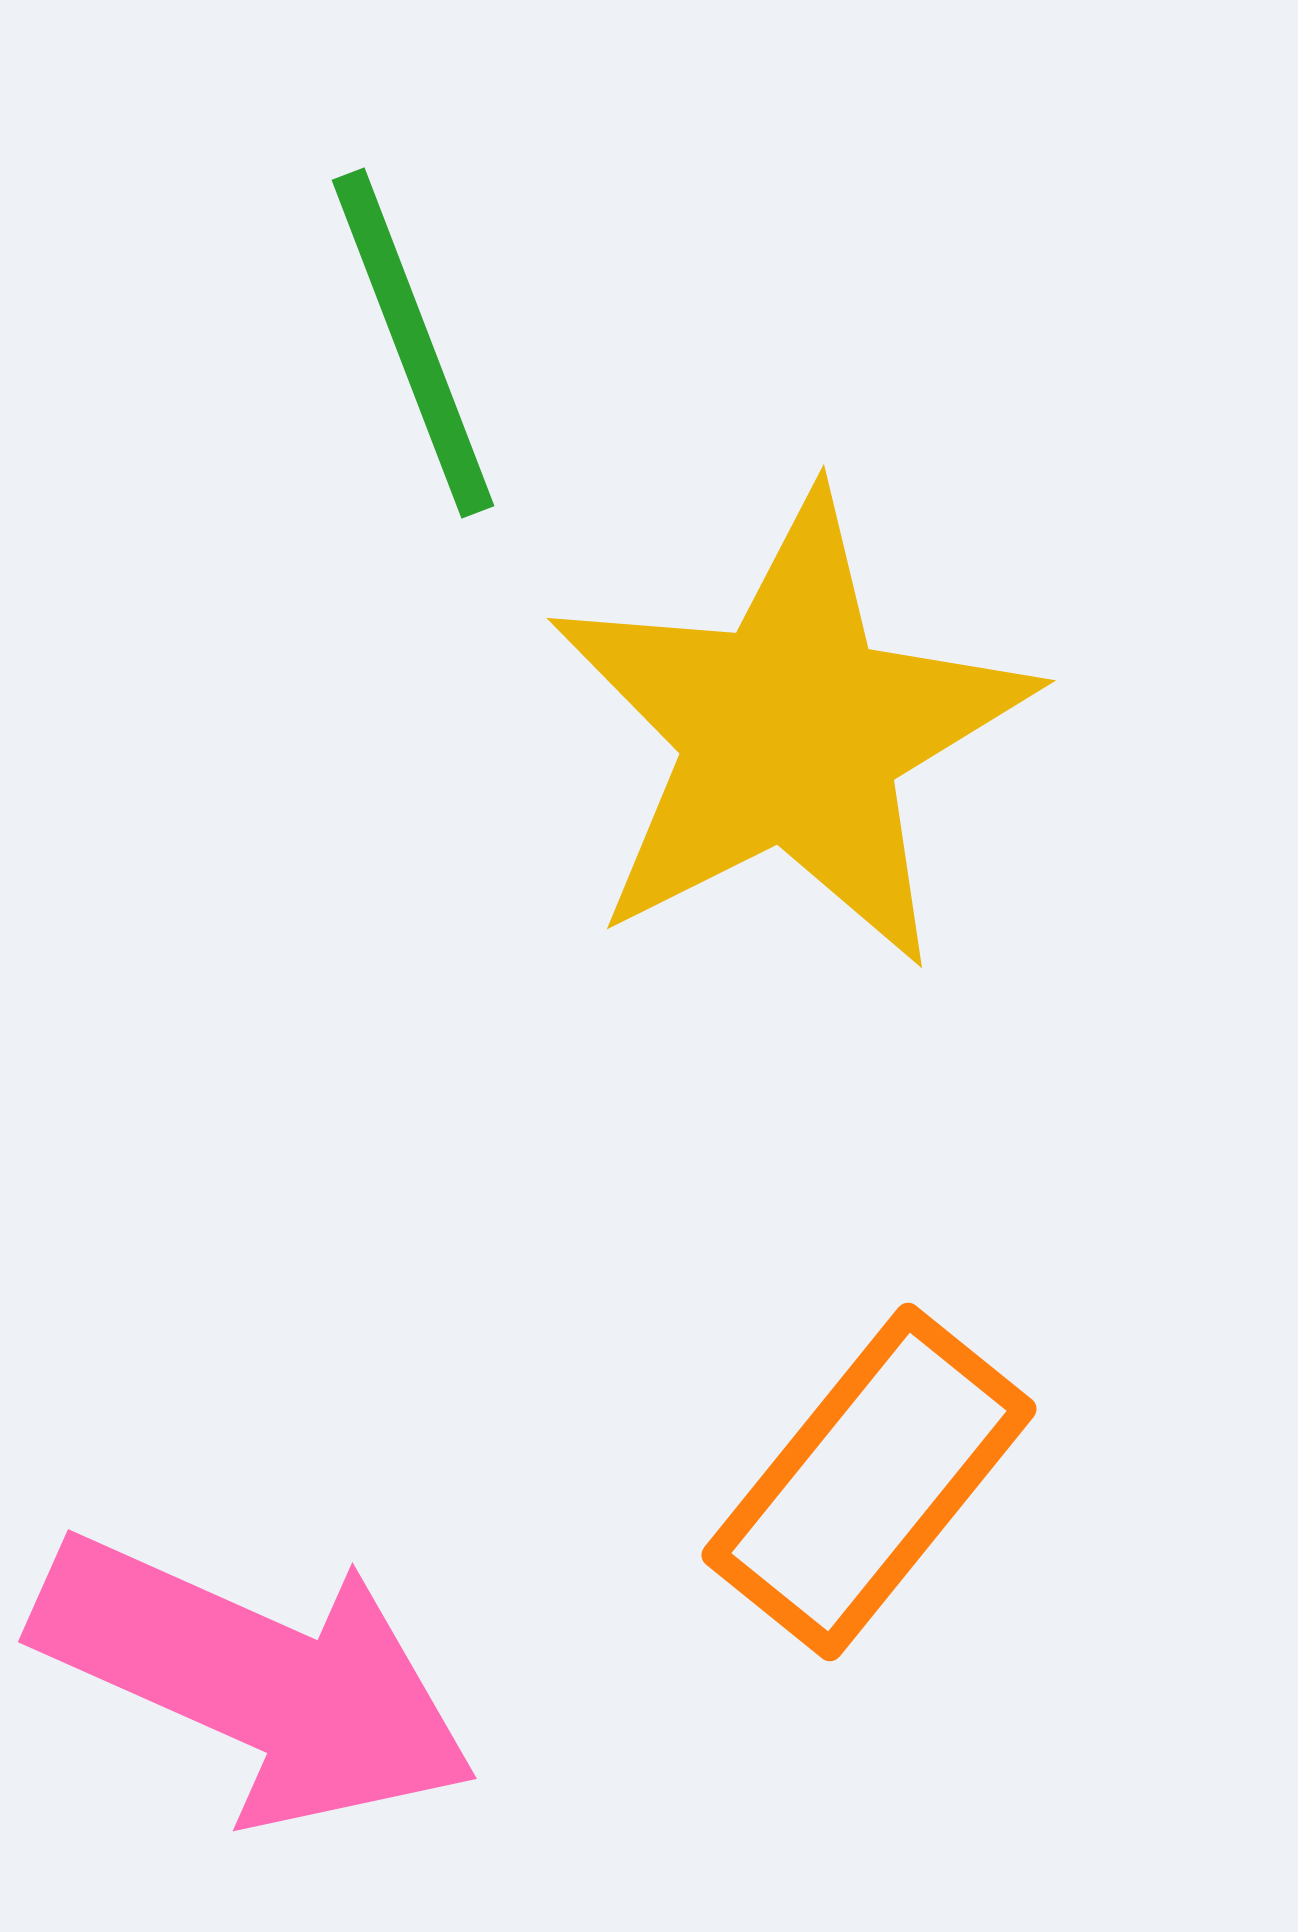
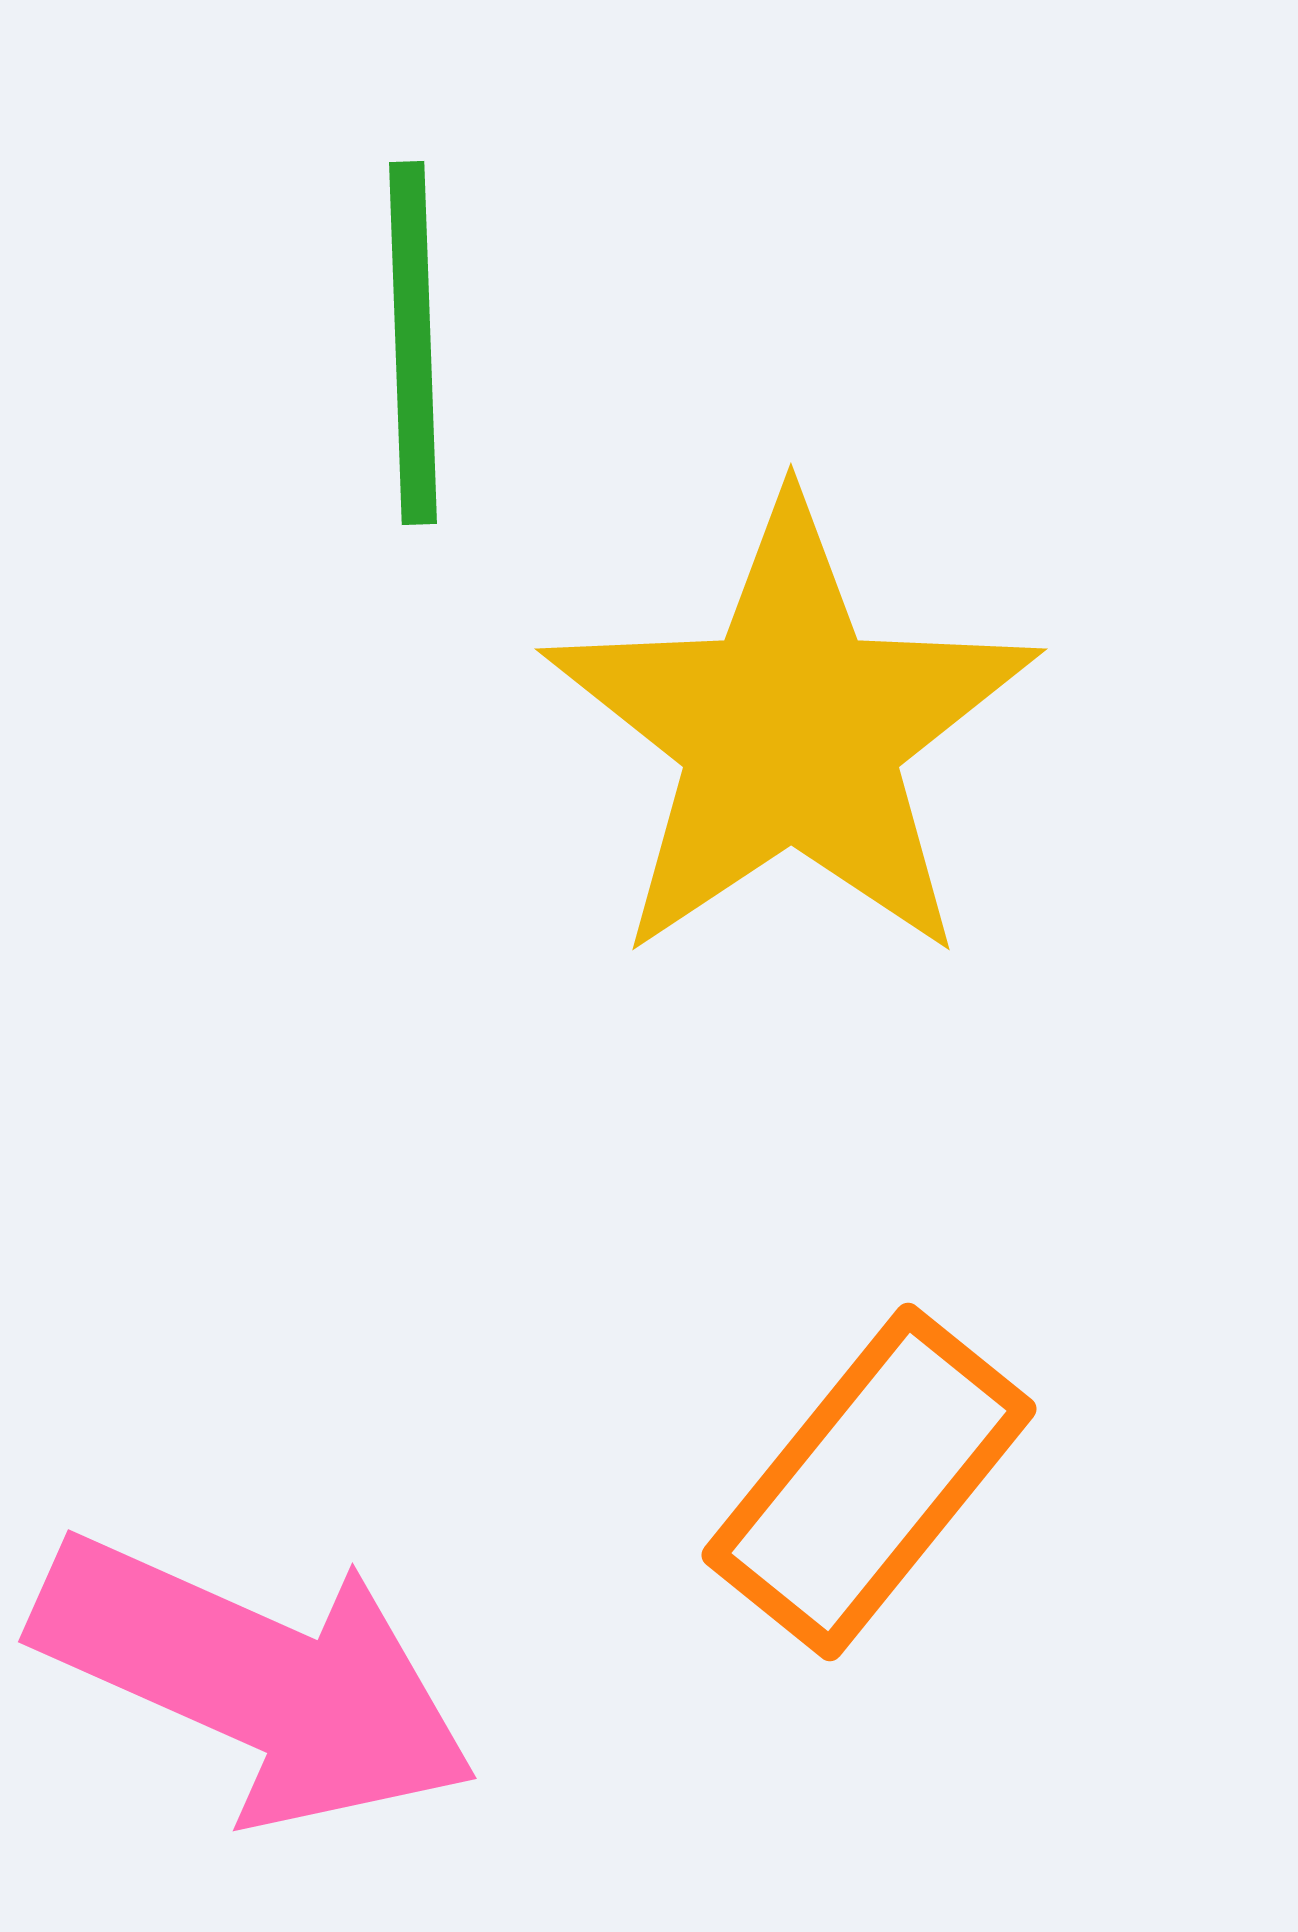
green line: rotated 19 degrees clockwise
yellow star: rotated 7 degrees counterclockwise
